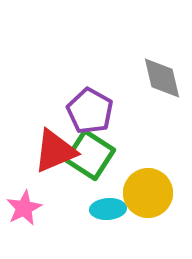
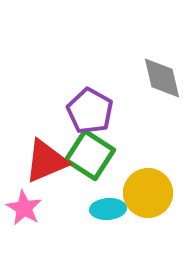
red triangle: moved 9 px left, 10 px down
pink star: rotated 15 degrees counterclockwise
